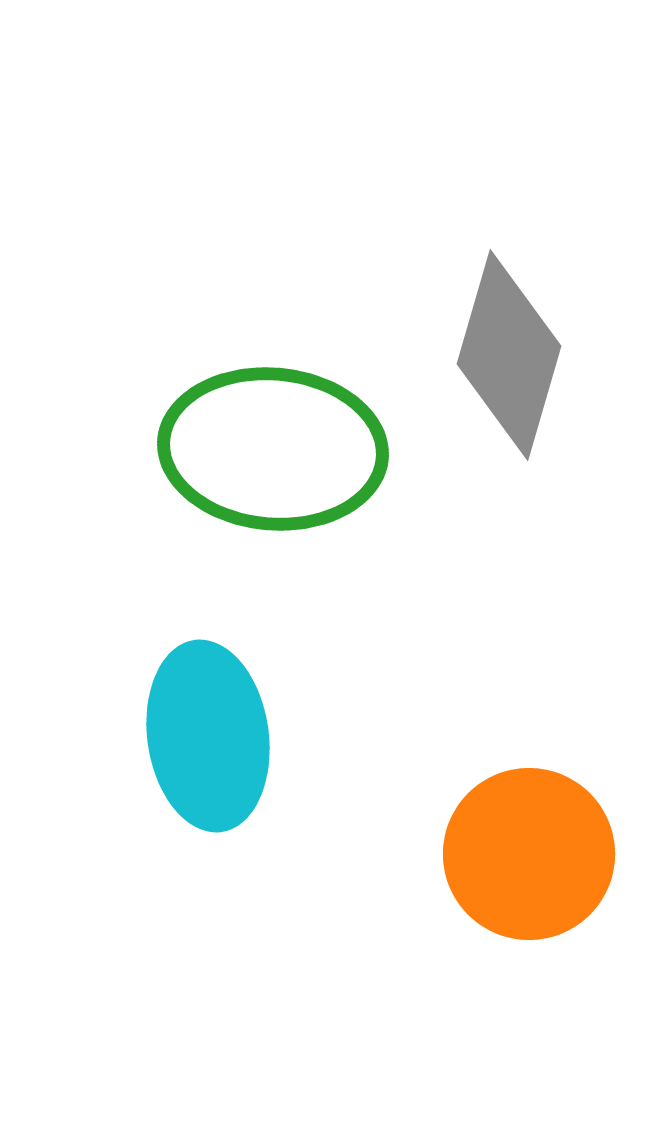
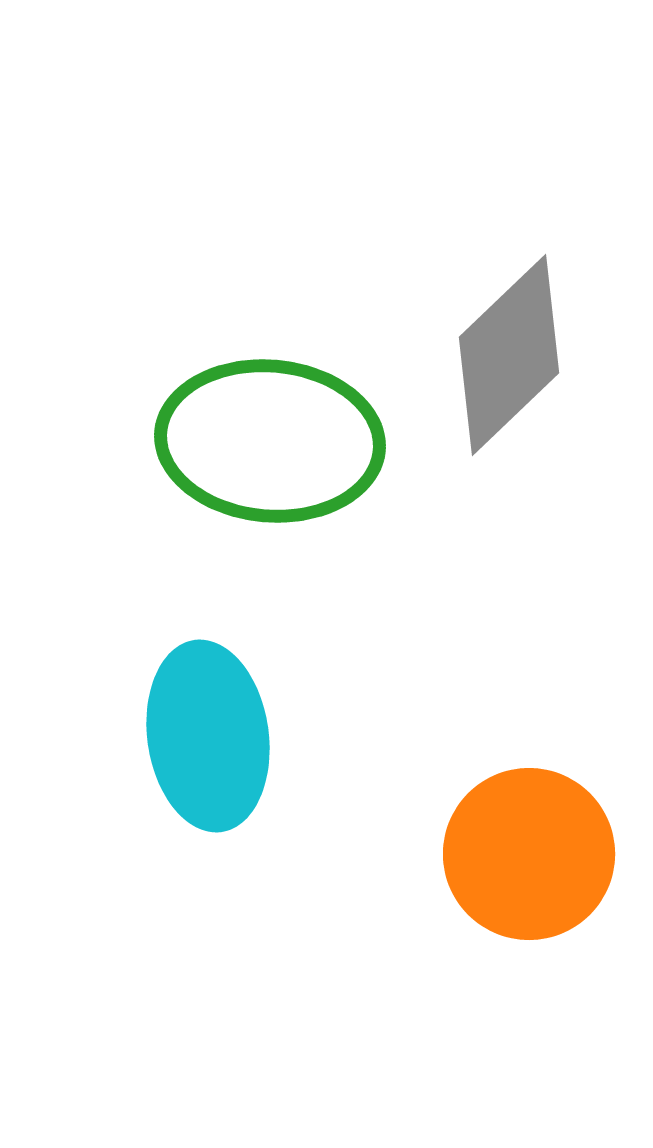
gray diamond: rotated 30 degrees clockwise
green ellipse: moved 3 px left, 8 px up
